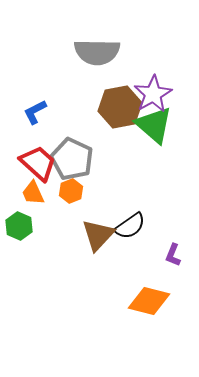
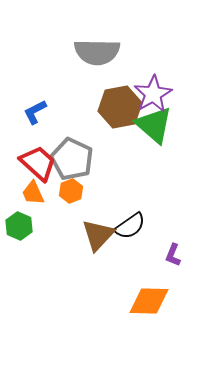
orange diamond: rotated 12 degrees counterclockwise
